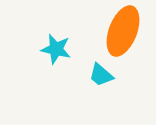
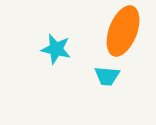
cyan trapezoid: moved 6 px right, 1 px down; rotated 36 degrees counterclockwise
